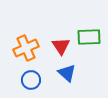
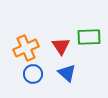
blue circle: moved 2 px right, 6 px up
